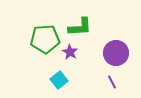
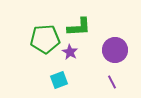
green L-shape: moved 1 px left
purple circle: moved 1 px left, 3 px up
cyan square: rotated 18 degrees clockwise
